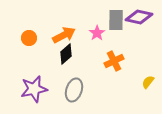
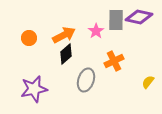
pink star: moved 1 px left, 2 px up
gray ellipse: moved 12 px right, 10 px up
